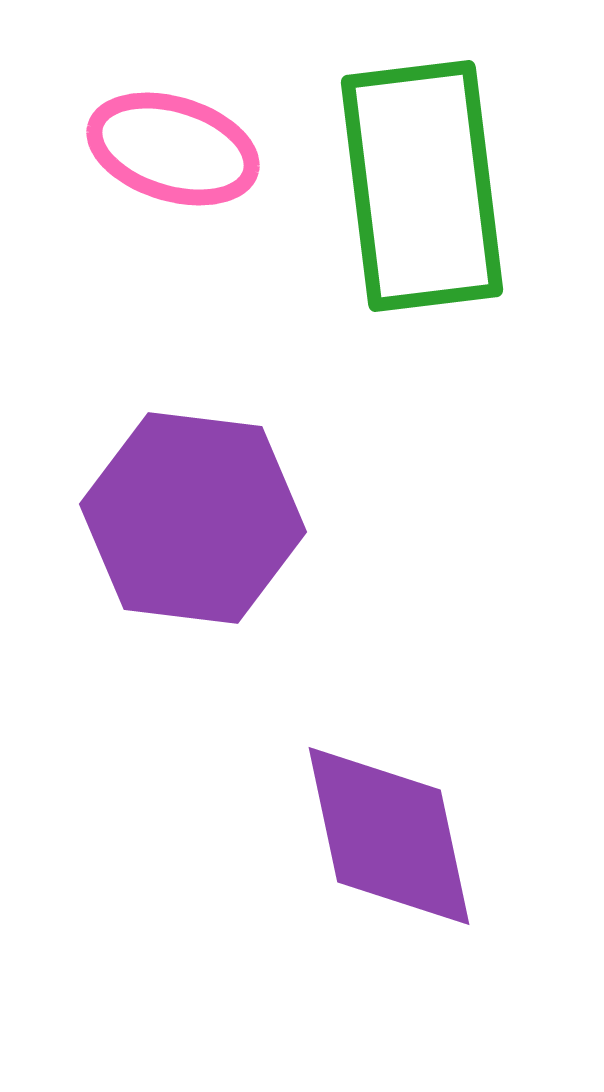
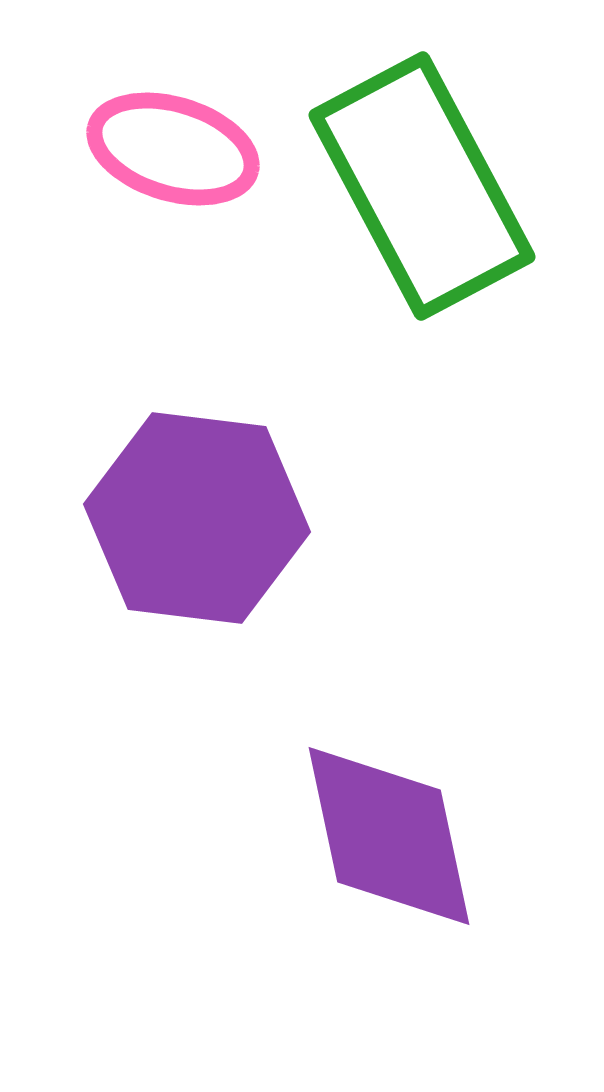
green rectangle: rotated 21 degrees counterclockwise
purple hexagon: moved 4 px right
